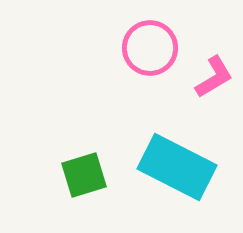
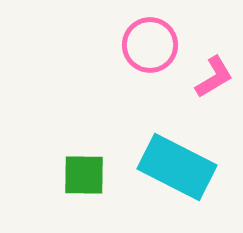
pink circle: moved 3 px up
green square: rotated 18 degrees clockwise
